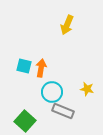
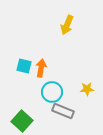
yellow star: rotated 16 degrees counterclockwise
green square: moved 3 px left
